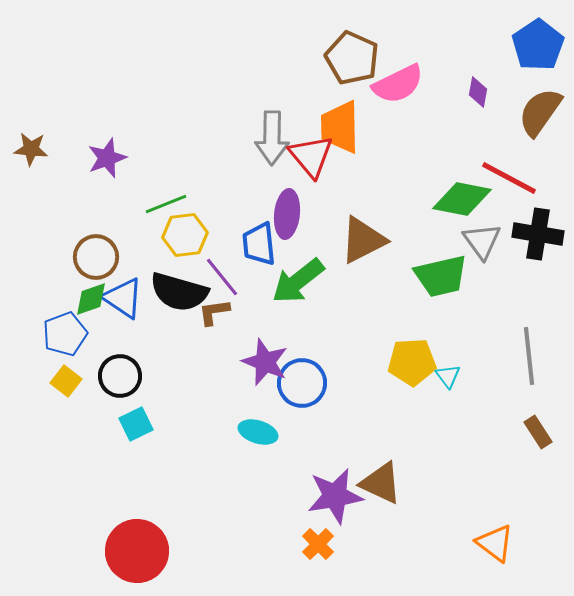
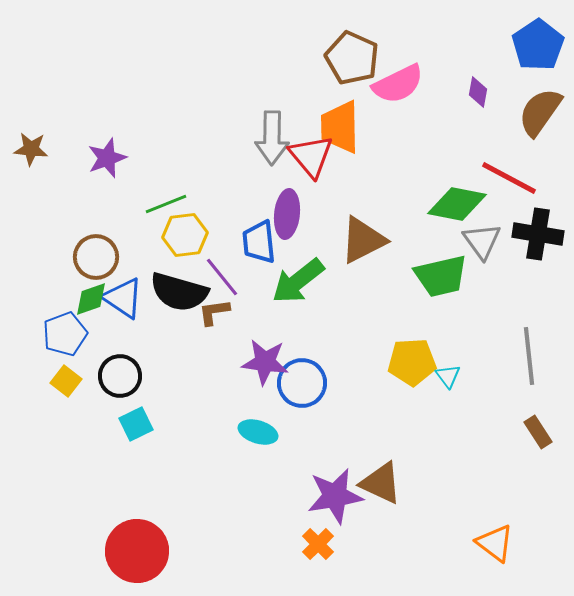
green diamond at (462, 199): moved 5 px left, 5 px down
blue trapezoid at (259, 244): moved 2 px up
purple star at (265, 362): rotated 15 degrees counterclockwise
